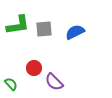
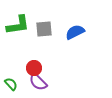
purple semicircle: moved 16 px left
